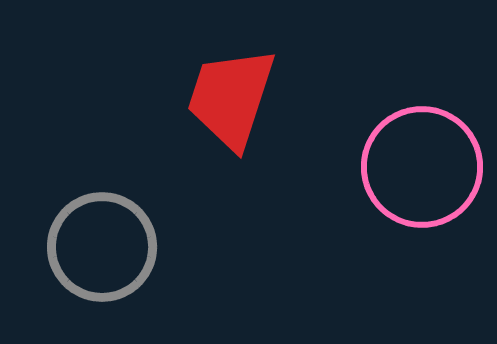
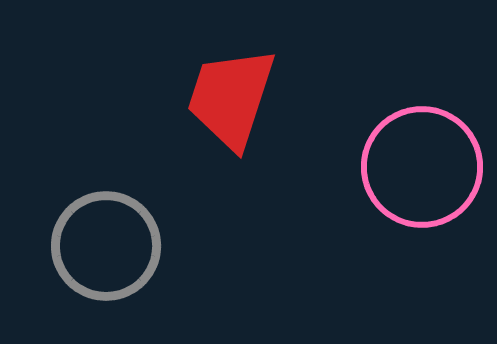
gray circle: moved 4 px right, 1 px up
